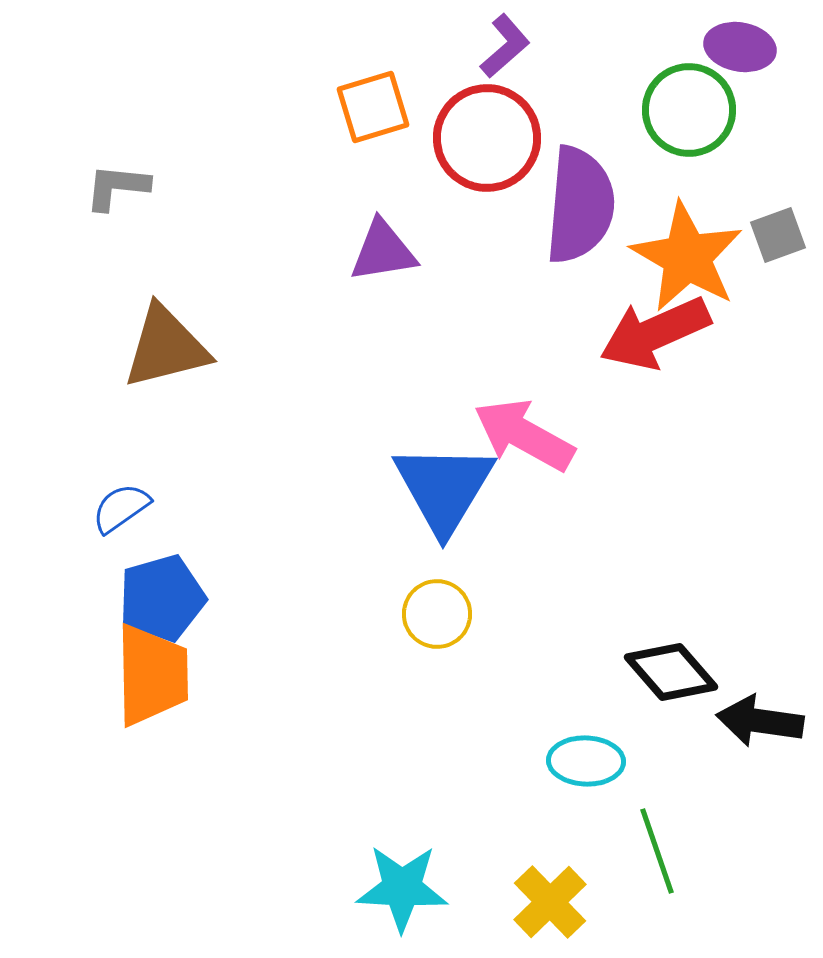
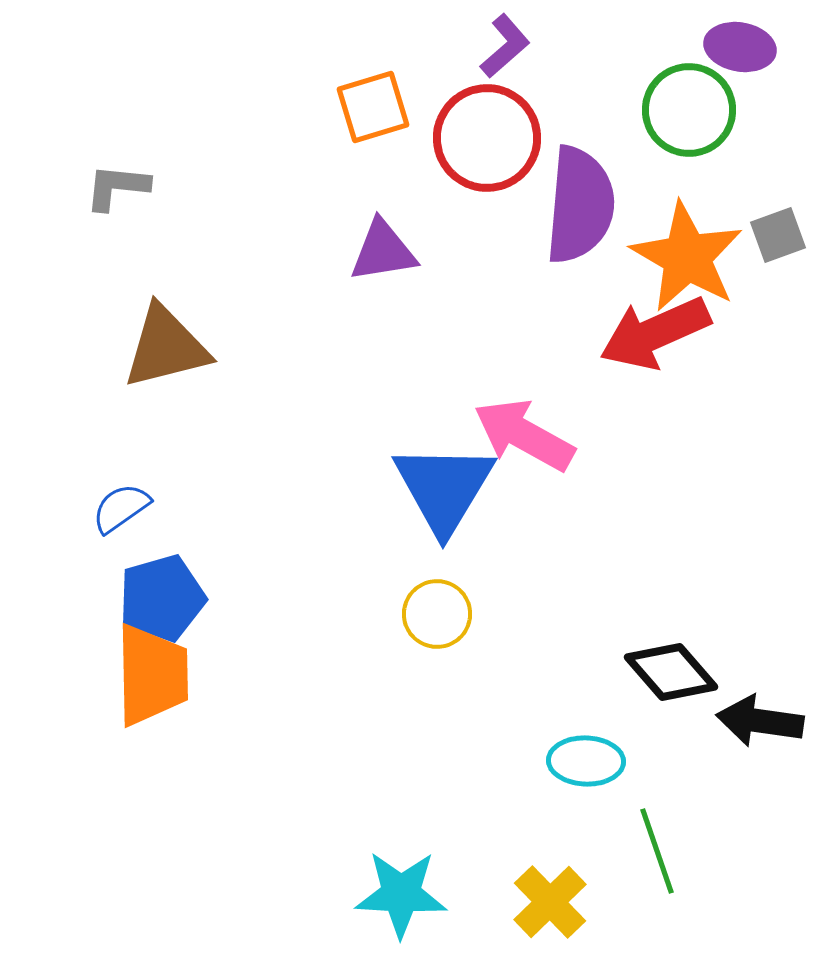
cyan star: moved 1 px left, 6 px down
